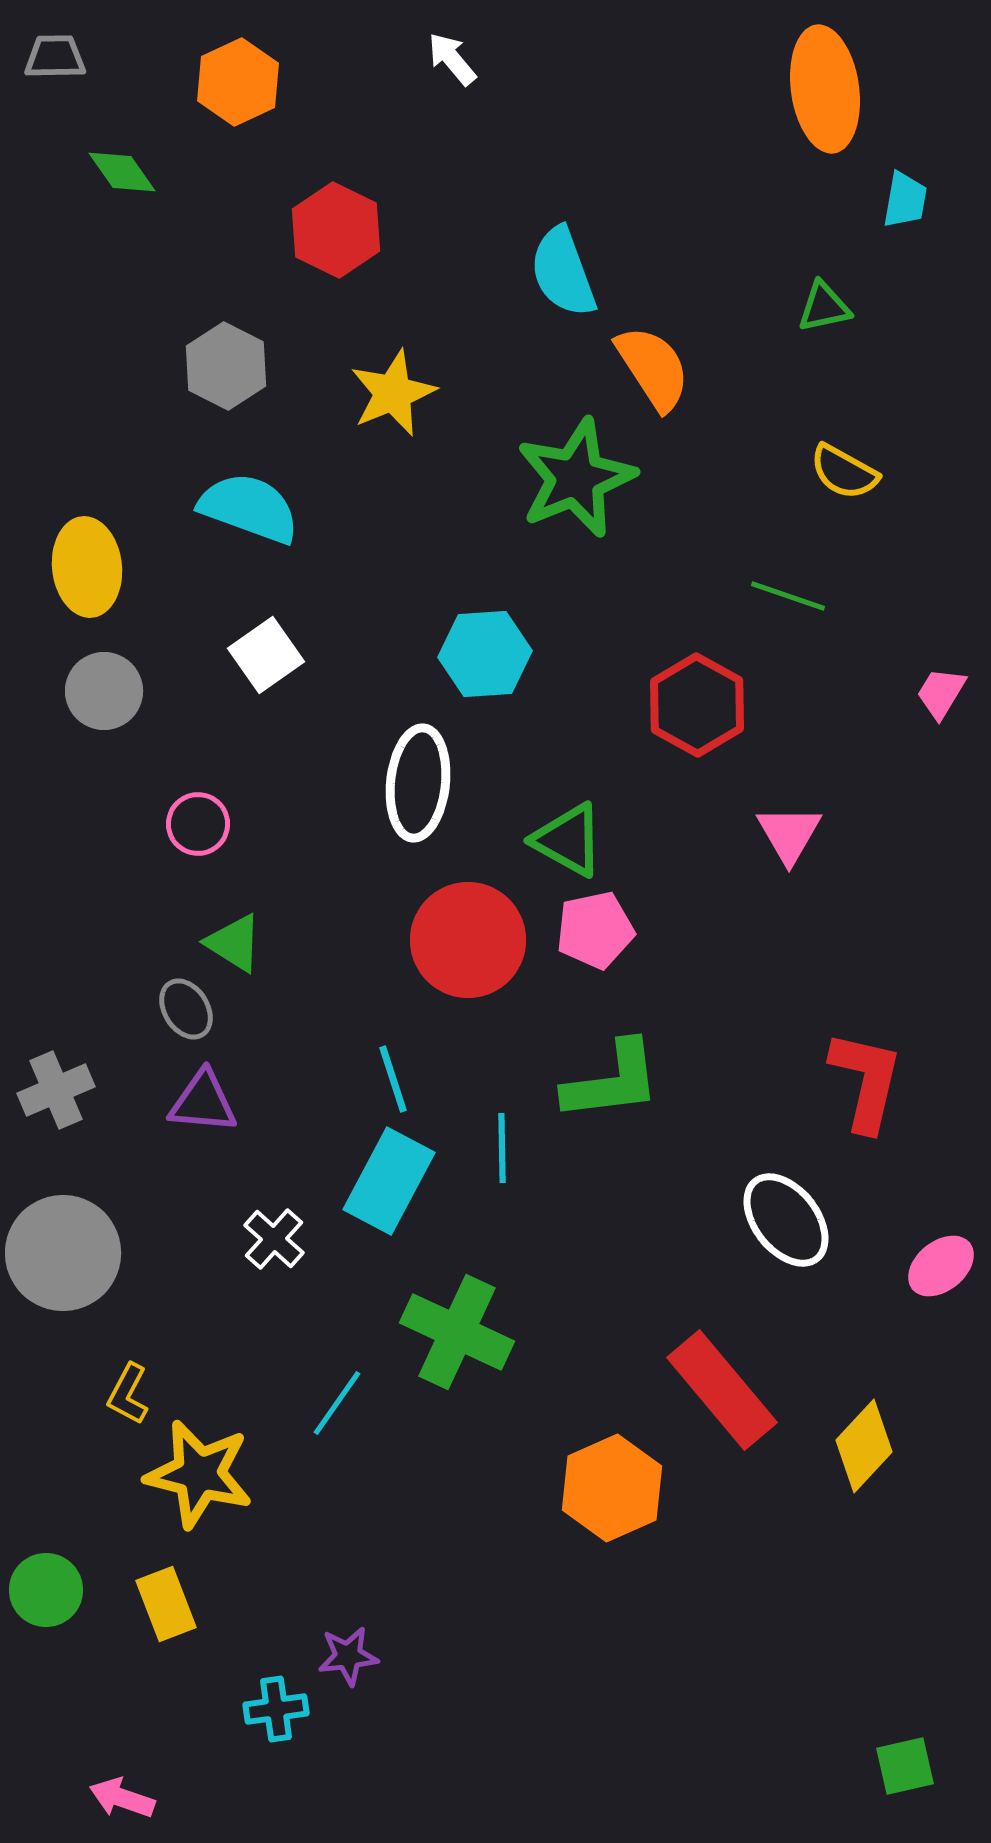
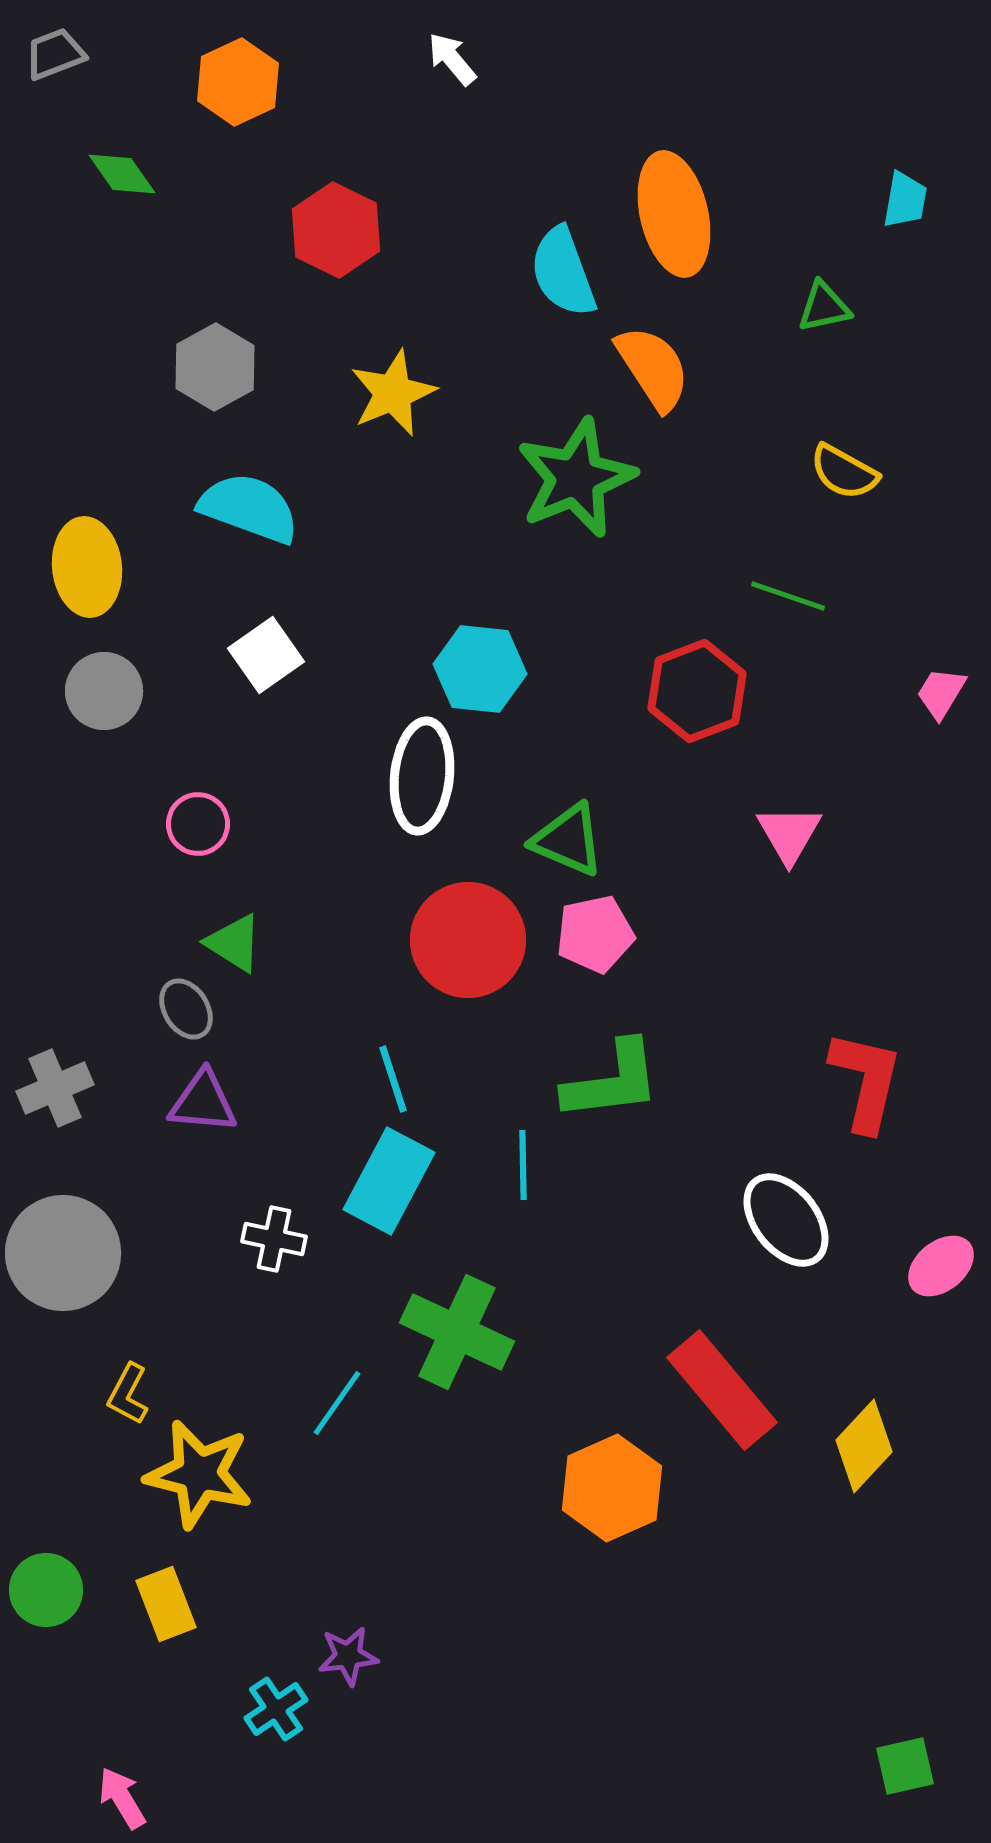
gray trapezoid at (55, 57): moved 3 px up; rotated 20 degrees counterclockwise
orange ellipse at (825, 89): moved 151 px left, 125 px down; rotated 5 degrees counterclockwise
green diamond at (122, 172): moved 2 px down
gray hexagon at (226, 366): moved 11 px left, 1 px down; rotated 4 degrees clockwise
cyan hexagon at (485, 654): moved 5 px left, 15 px down; rotated 10 degrees clockwise
red hexagon at (697, 705): moved 14 px up; rotated 10 degrees clockwise
white ellipse at (418, 783): moved 4 px right, 7 px up
green triangle at (568, 840): rotated 6 degrees counterclockwise
pink pentagon at (595, 930): moved 4 px down
gray cross at (56, 1090): moved 1 px left, 2 px up
cyan line at (502, 1148): moved 21 px right, 17 px down
white cross at (274, 1239): rotated 30 degrees counterclockwise
cyan cross at (276, 1709): rotated 26 degrees counterclockwise
pink arrow at (122, 1798): rotated 40 degrees clockwise
